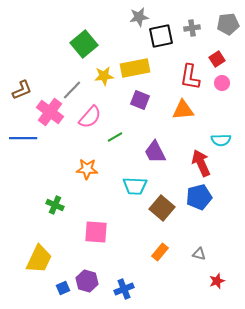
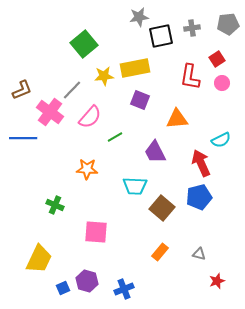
orange triangle: moved 6 px left, 9 px down
cyan semicircle: rotated 24 degrees counterclockwise
